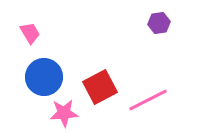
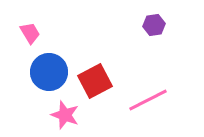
purple hexagon: moved 5 px left, 2 px down
blue circle: moved 5 px right, 5 px up
red square: moved 5 px left, 6 px up
pink star: moved 1 px right, 2 px down; rotated 24 degrees clockwise
